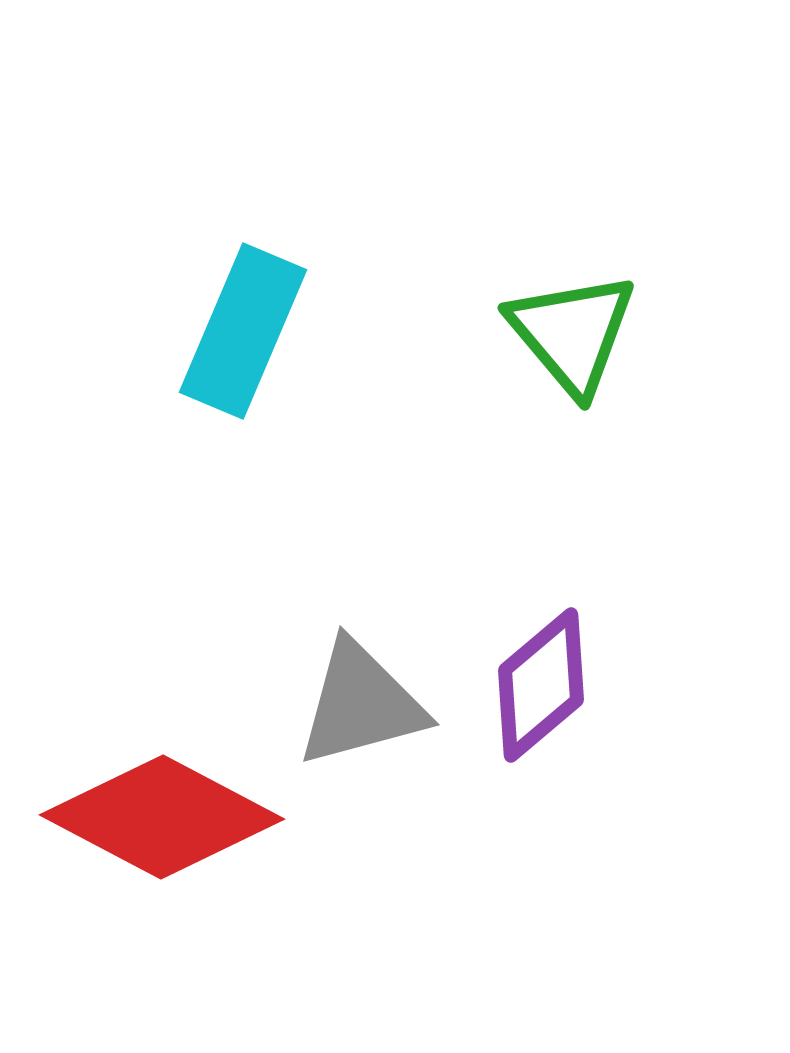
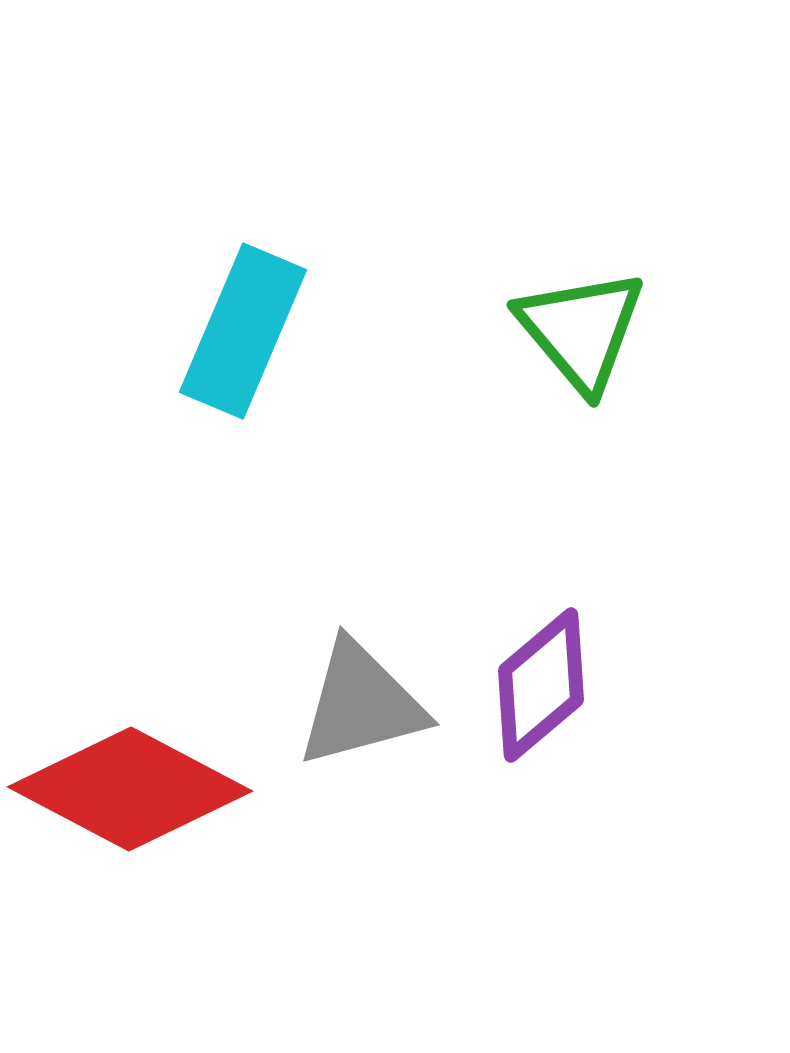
green triangle: moved 9 px right, 3 px up
red diamond: moved 32 px left, 28 px up
